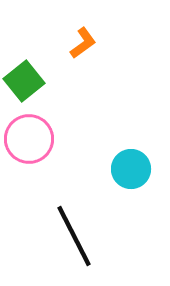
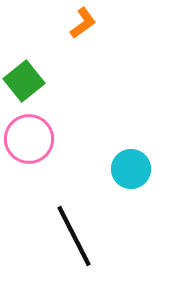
orange L-shape: moved 20 px up
